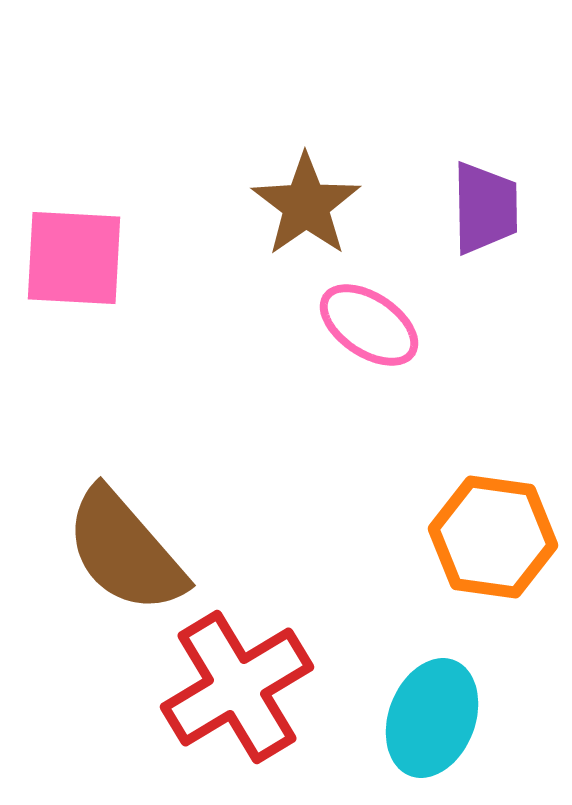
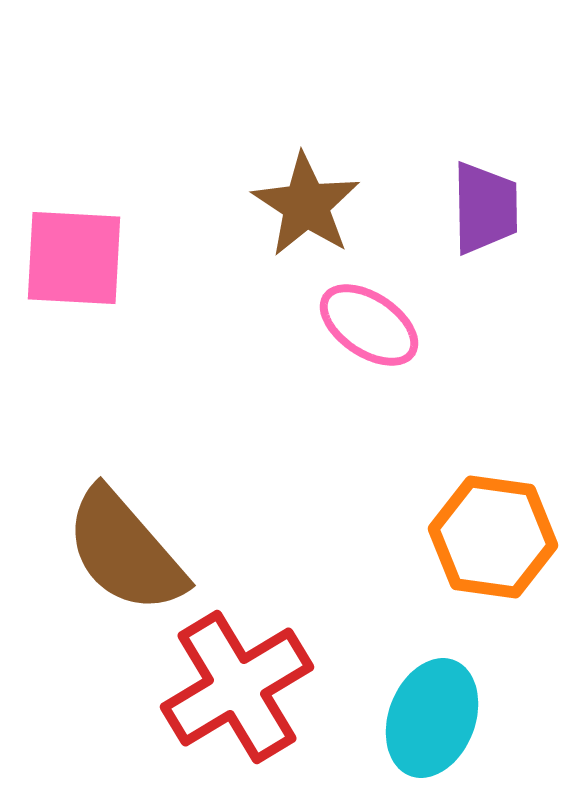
brown star: rotated 4 degrees counterclockwise
